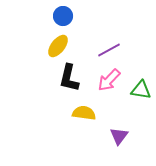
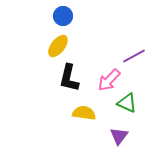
purple line: moved 25 px right, 6 px down
green triangle: moved 14 px left, 13 px down; rotated 15 degrees clockwise
